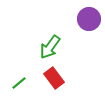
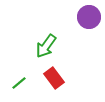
purple circle: moved 2 px up
green arrow: moved 4 px left, 1 px up
